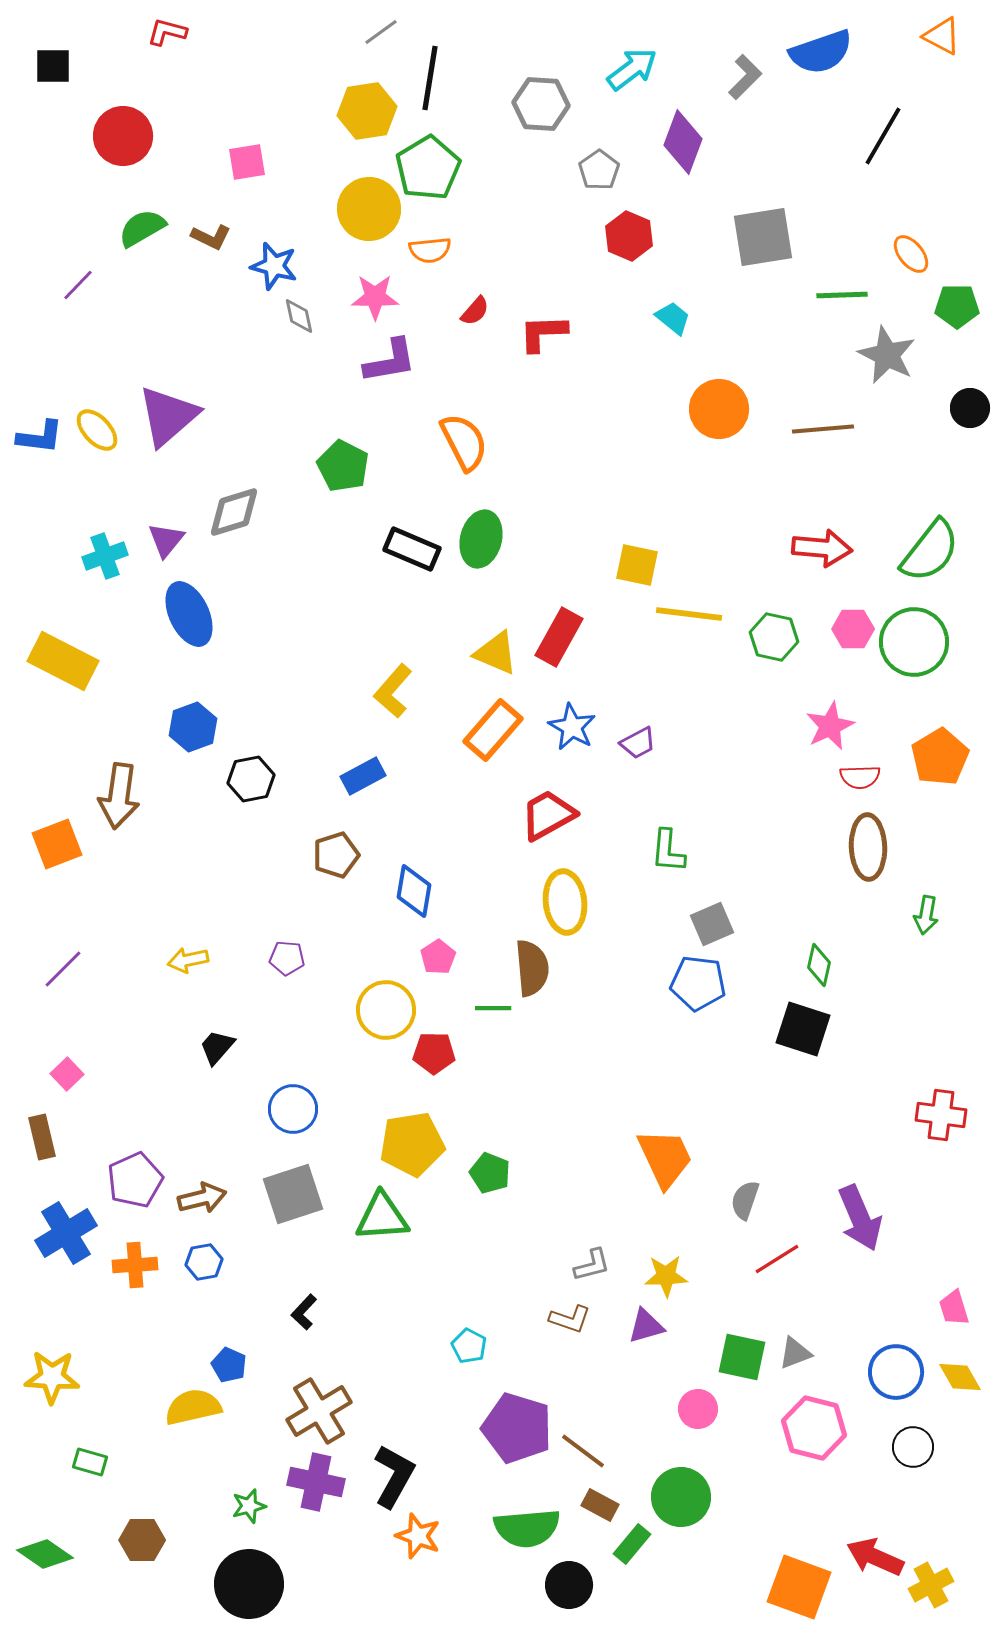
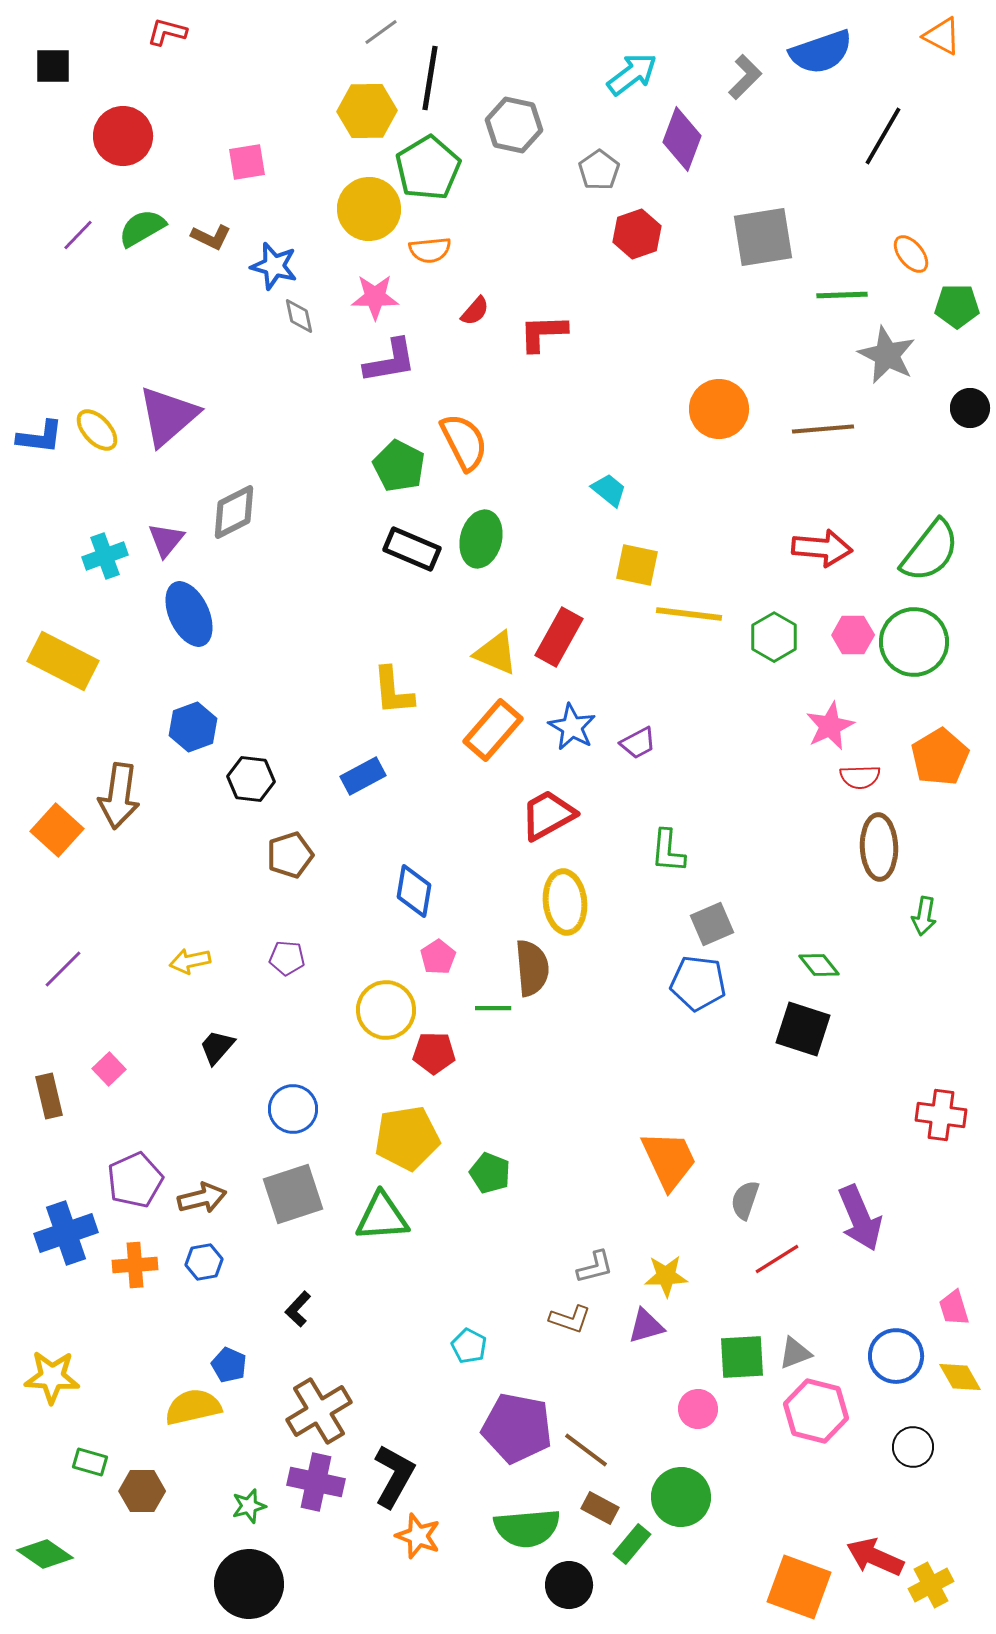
cyan arrow at (632, 69): moved 5 px down
gray hexagon at (541, 104): moved 27 px left, 21 px down; rotated 8 degrees clockwise
yellow hexagon at (367, 111): rotated 8 degrees clockwise
purple diamond at (683, 142): moved 1 px left, 3 px up
red hexagon at (629, 236): moved 8 px right, 2 px up; rotated 18 degrees clockwise
purple line at (78, 285): moved 50 px up
cyan trapezoid at (673, 318): moved 64 px left, 172 px down
green pentagon at (343, 466): moved 56 px right
gray diamond at (234, 512): rotated 10 degrees counterclockwise
pink hexagon at (853, 629): moved 6 px down
green hexagon at (774, 637): rotated 18 degrees clockwise
yellow L-shape at (393, 691): rotated 46 degrees counterclockwise
black hexagon at (251, 779): rotated 18 degrees clockwise
orange square at (57, 844): moved 14 px up; rotated 27 degrees counterclockwise
brown ellipse at (868, 847): moved 11 px right
brown pentagon at (336, 855): moved 46 px left
green arrow at (926, 915): moved 2 px left, 1 px down
yellow arrow at (188, 960): moved 2 px right, 1 px down
green diamond at (819, 965): rotated 51 degrees counterclockwise
pink square at (67, 1074): moved 42 px right, 5 px up
brown rectangle at (42, 1137): moved 7 px right, 41 px up
yellow pentagon at (412, 1144): moved 5 px left, 6 px up
orange trapezoid at (665, 1158): moved 4 px right, 2 px down
blue cross at (66, 1233): rotated 12 degrees clockwise
gray L-shape at (592, 1265): moved 3 px right, 2 px down
black L-shape at (304, 1312): moved 6 px left, 3 px up
green square at (742, 1357): rotated 15 degrees counterclockwise
blue circle at (896, 1372): moved 16 px up
purple pentagon at (517, 1428): rotated 6 degrees counterclockwise
pink hexagon at (814, 1428): moved 2 px right, 17 px up
brown line at (583, 1451): moved 3 px right, 1 px up
brown rectangle at (600, 1505): moved 3 px down
brown hexagon at (142, 1540): moved 49 px up
